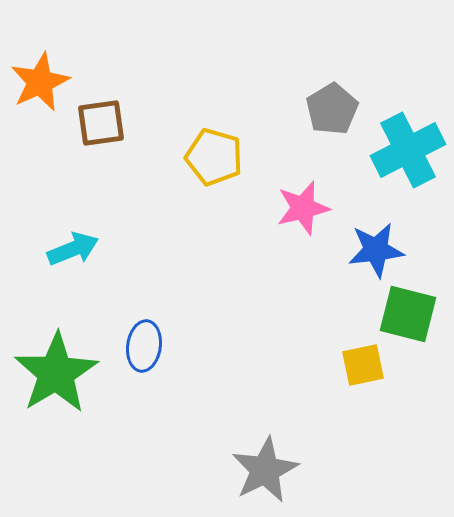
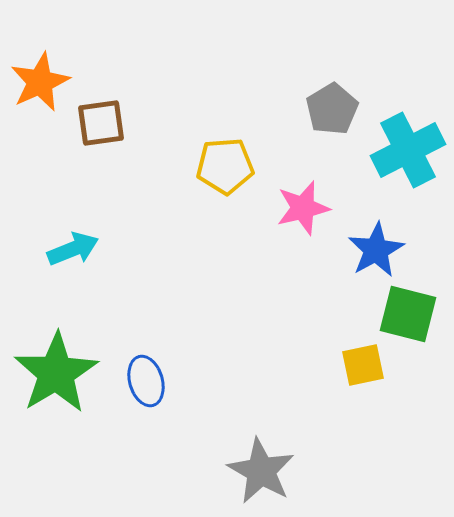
yellow pentagon: moved 11 px right, 9 px down; rotated 20 degrees counterclockwise
blue star: rotated 22 degrees counterclockwise
blue ellipse: moved 2 px right, 35 px down; rotated 24 degrees counterclockwise
gray star: moved 4 px left, 1 px down; rotated 16 degrees counterclockwise
